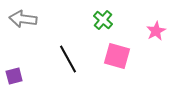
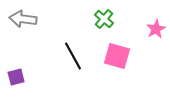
green cross: moved 1 px right, 1 px up
pink star: moved 2 px up
black line: moved 5 px right, 3 px up
purple square: moved 2 px right, 1 px down
